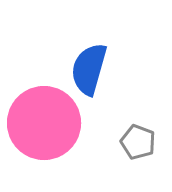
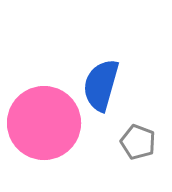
blue semicircle: moved 12 px right, 16 px down
